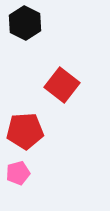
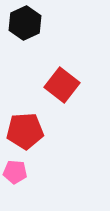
black hexagon: rotated 8 degrees clockwise
pink pentagon: moved 3 px left, 1 px up; rotated 20 degrees clockwise
